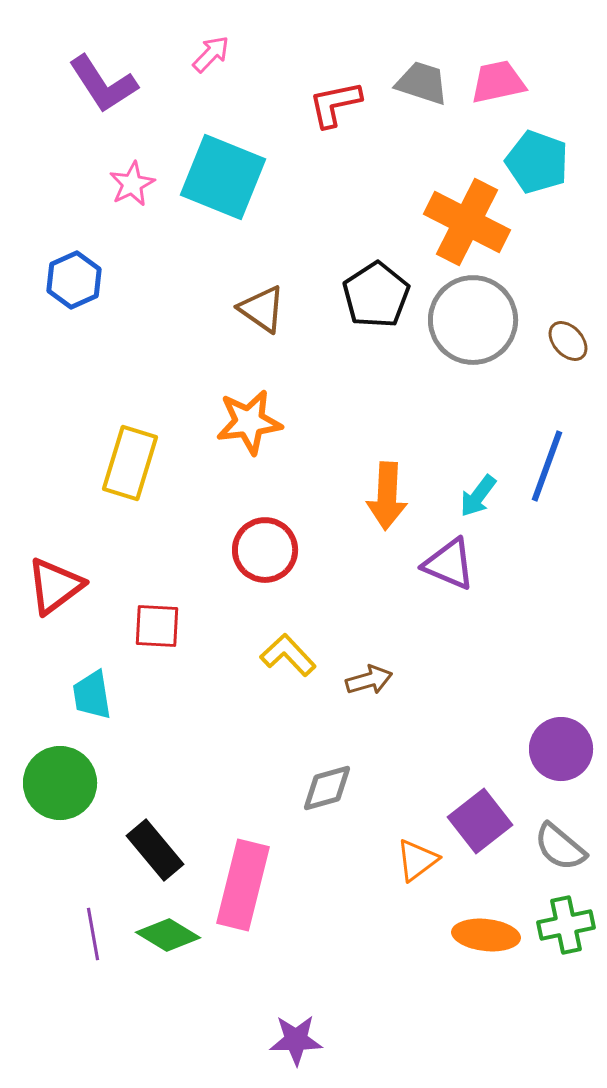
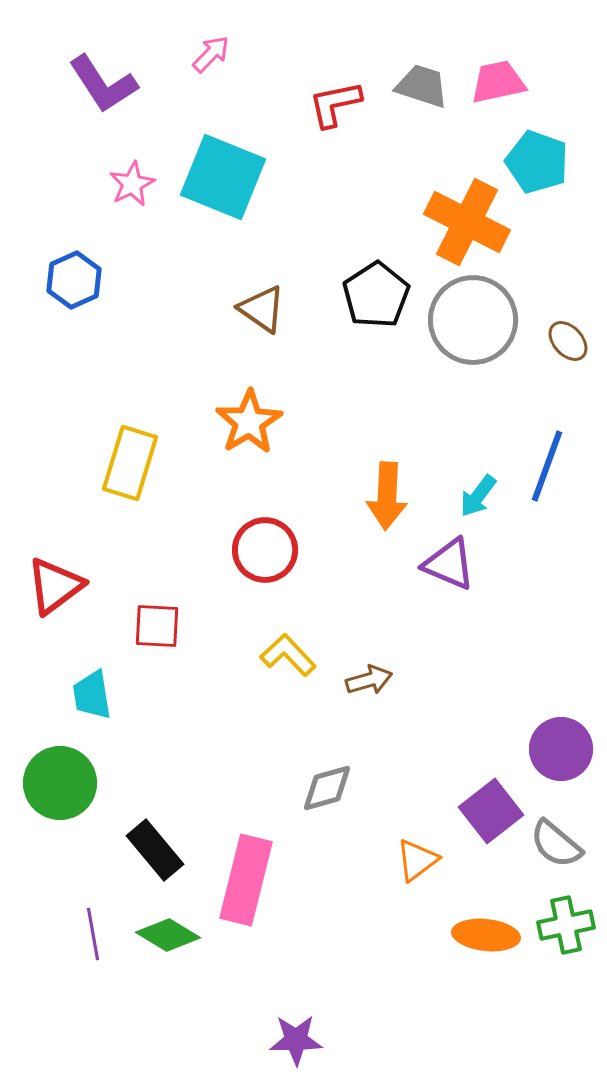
gray trapezoid: moved 3 px down
orange star: rotated 24 degrees counterclockwise
purple square: moved 11 px right, 10 px up
gray semicircle: moved 4 px left, 3 px up
pink rectangle: moved 3 px right, 5 px up
